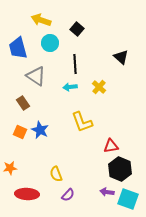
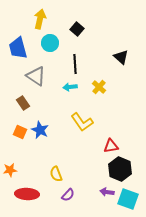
yellow arrow: moved 1 px left, 1 px up; rotated 84 degrees clockwise
yellow L-shape: rotated 15 degrees counterclockwise
orange star: moved 2 px down
